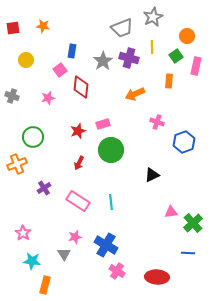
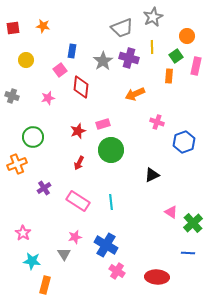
orange rectangle at (169, 81): moved 5 px up
pink triangle at (171, 212): rotated 40 degrees clockwise
